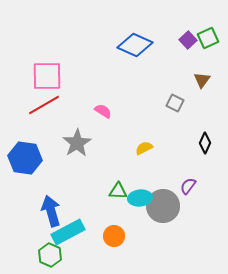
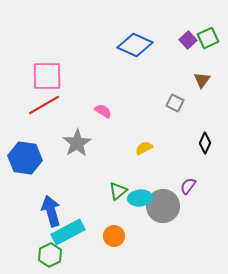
green triangle: rotated 42 degrees counterclockwise
green hexagon: rotated 10 degrees clockwise
